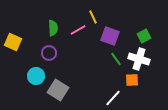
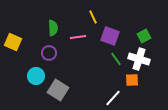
pink line: moved 7 px down; rotated 21 degrees clockwise
